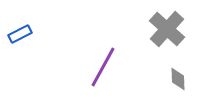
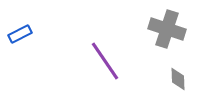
gray cross: rotated 24 degrees counterclockwise
purple line: moved 2 px right, 6 px up; rotated 63 degrees counterclockwise
